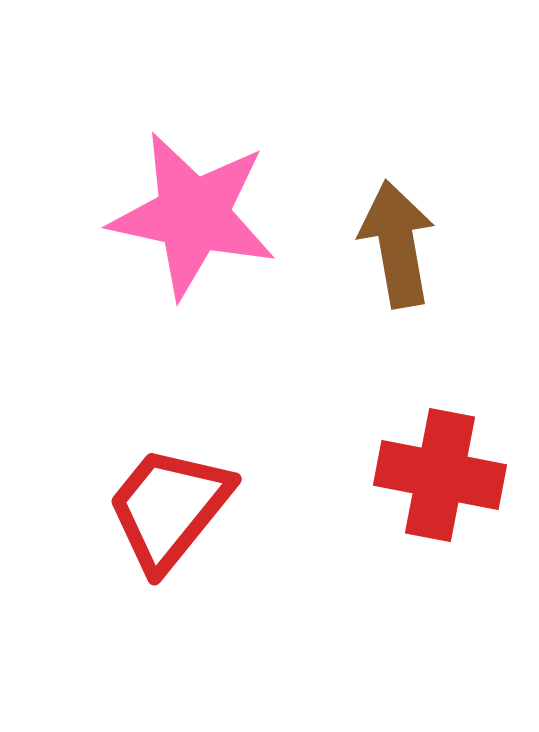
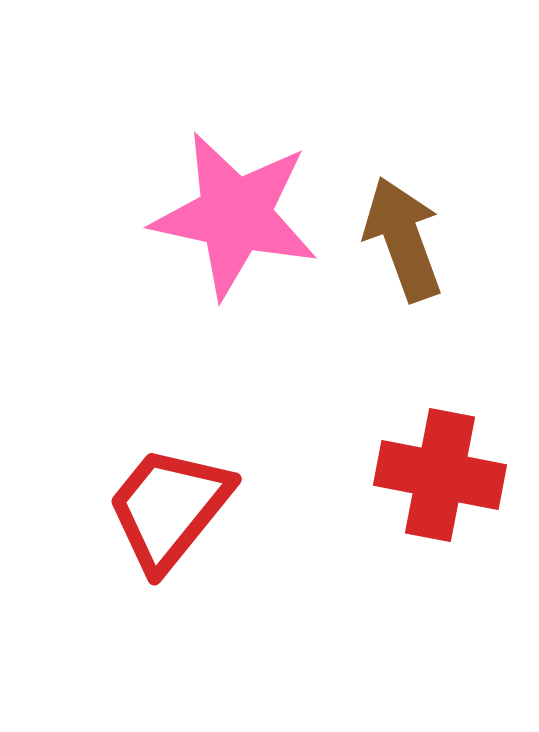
pink star: moved 42 px right
brown arrow: moved 6 px right, 5 px up; rotated 10 degrees counterclockwise
